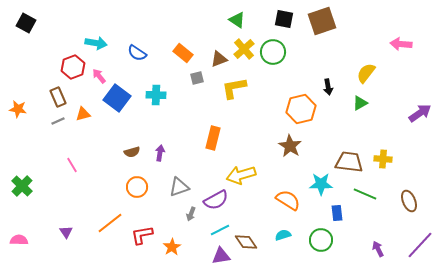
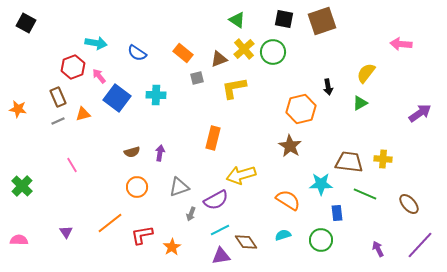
brown ellipse at (409, 201): moved 3 px down; rotated 20 degrees counterclockwise
